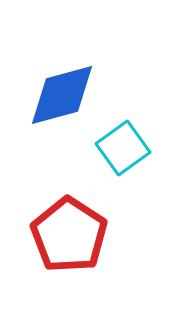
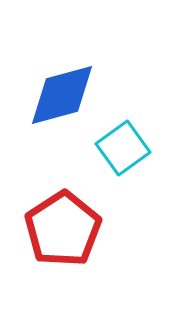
red pentagon: moved 6 px left, 6 px up; rotated 6 degrees clockwise
